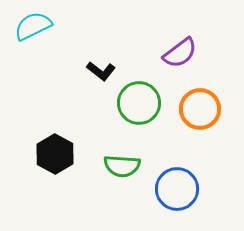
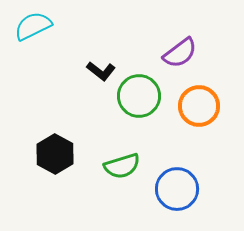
green circle: moved 7 px up
orange circle: moved 1 px left, 3 px up
green semicircle: rotated 21 degrees counterclockwise
